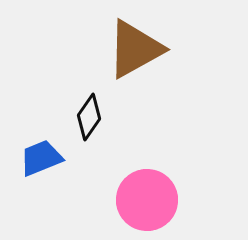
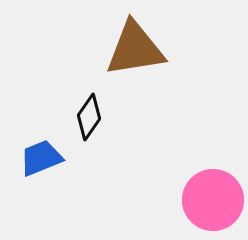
brown triangle: rotated 20 degrees clockwise
pink circle: moved 66 px right
